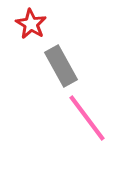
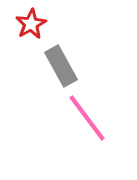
red star: rotated 12 degrees clockwise
